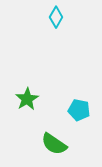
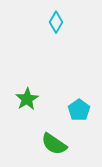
cyan diamond: moved 5 px down
cyan pentagon: rotated 25 degrees clockwise
